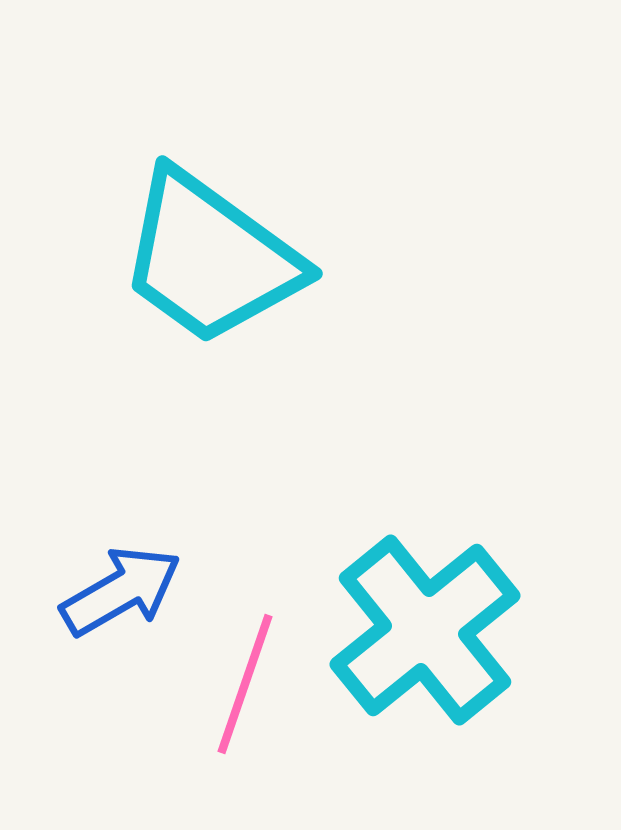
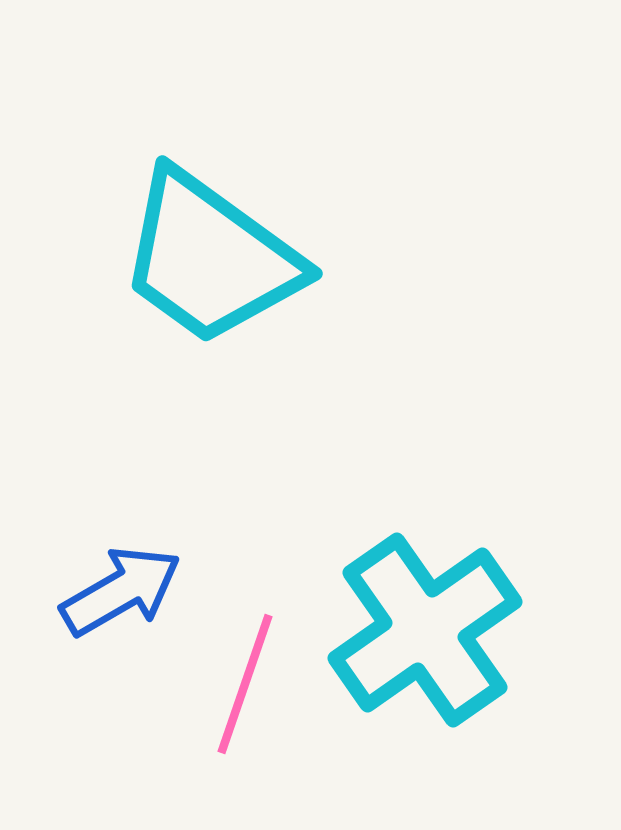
cyan cross: rotated 4 degrees clockwise
